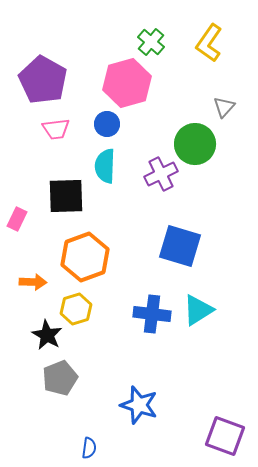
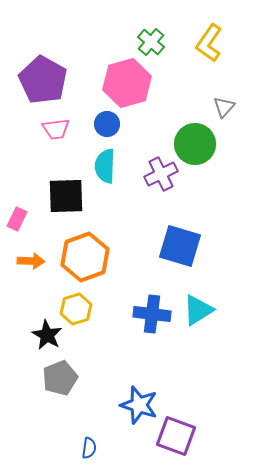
orange arrow: moved 2 px left, 21 px up
purple square: moved 49 px left
